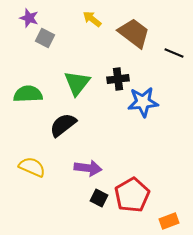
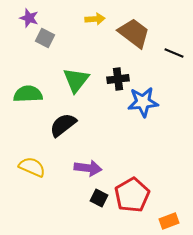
yellow arrow: moved 3 px right; rotated 138 degrees clockwise
green triangle: moved 1 px left, 3 px up
